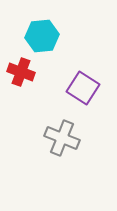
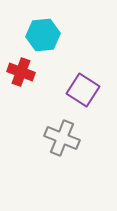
cyan hexagon: moved 1 px right, 1 px up
purple square: moved 2 px down
